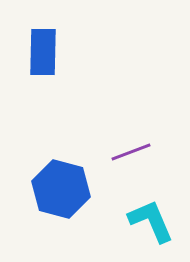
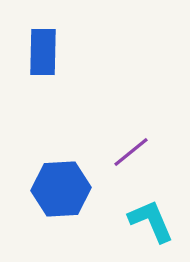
purple line: rotated 18 degrees counterclockwise
blue hexagon: rotated 18 degrees counterclockwise
